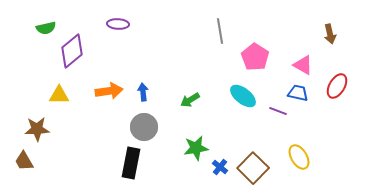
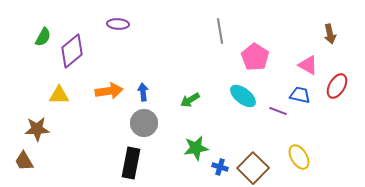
green semicircle: moved 3 px left, 9 px down; rotated 48 degrees counterclockwise
pink triangle: moved 5 px right
blue trapezoid: moved 2 px right, 2 px down
gray circle: moved 4 px up
blue cross: rotated 21 degrees counterclockwise
